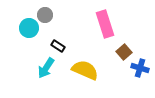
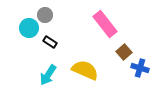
pink rectangle: rotated 20 degrees counterclockwise
black rectangle: moved 8 px left, 4 px up
cyan arrow: moved 2 px right, 7 px down
